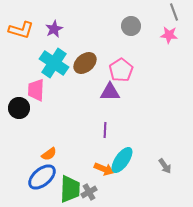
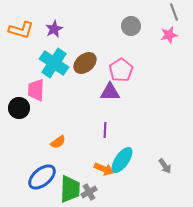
pink star: rotated 18 degrees counterclockwise
orange semicircle: moved 9 px right, 12 px up
